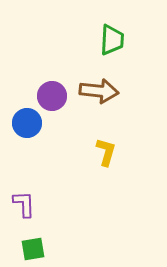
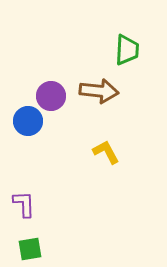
green trapezoid: moved 15 px right, 10 px down
purple circle: moved 1 px left
blue circle: moved 1 px right, 2 px up
yellow L-shape: rotated 44 degrees counterclockwise
green square: moved 3 px left
